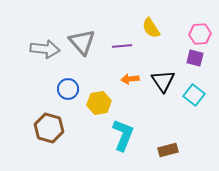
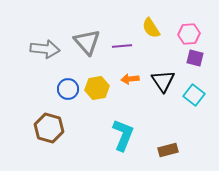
pink hexagon: moved 11 px left
gray triangle: moved 5 px right
yellow hexagon: moved 2 px left, 15 px up
